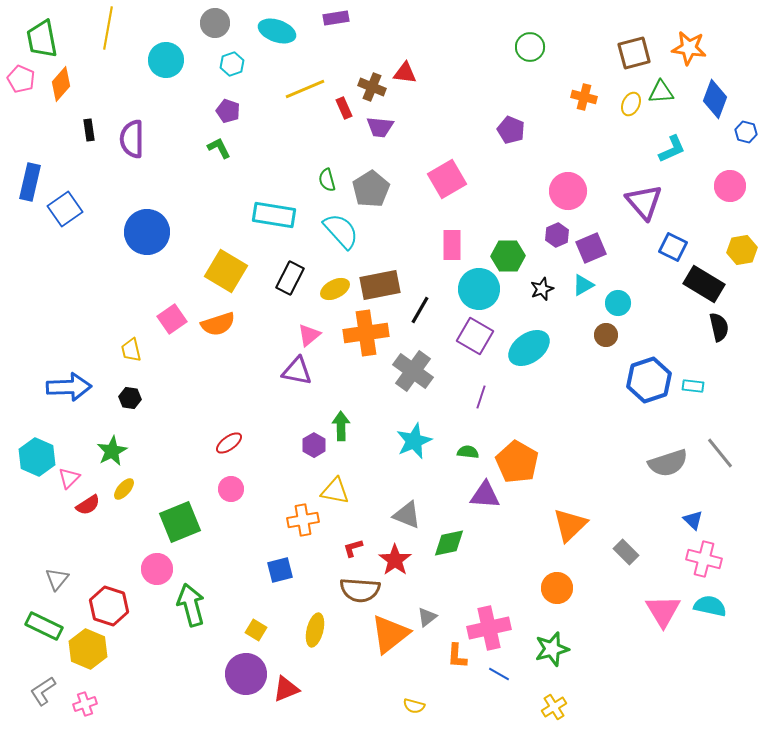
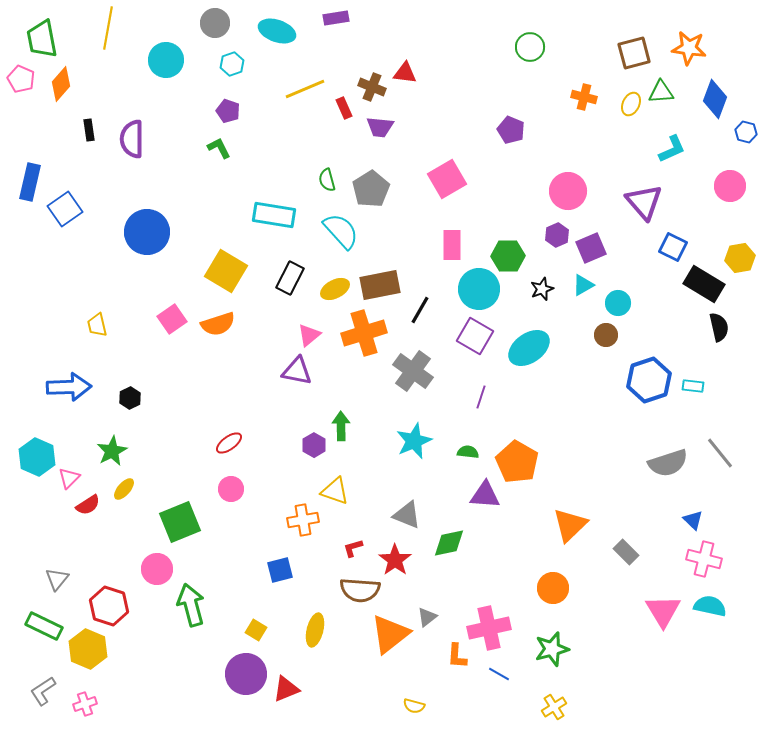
yellow hexagon at (742, 250): moved 2 px left, 8 px down
orange cross at (366, 333): moved 2 px left; rotated 9 degrees counterclockwise
yellow trapezoid at (131, 350): moved 34 px left, 25 px up
black hexagon at (130, 398): rotated 25 degrees clockwise
yellow triangle at (335, 491): rotated 8 degrees clockwise
orange circle at (557, 588): moved 4 px left
